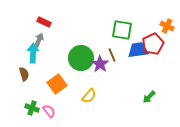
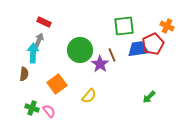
green square: moved 2 px right, 4 px up; rotated 15 degrees counterclockwise
blue trapezoid: moved 1 px up
green circle: moved 1 px left, 8 px up
brown semicircle: rotated 24 degrees clockwise
